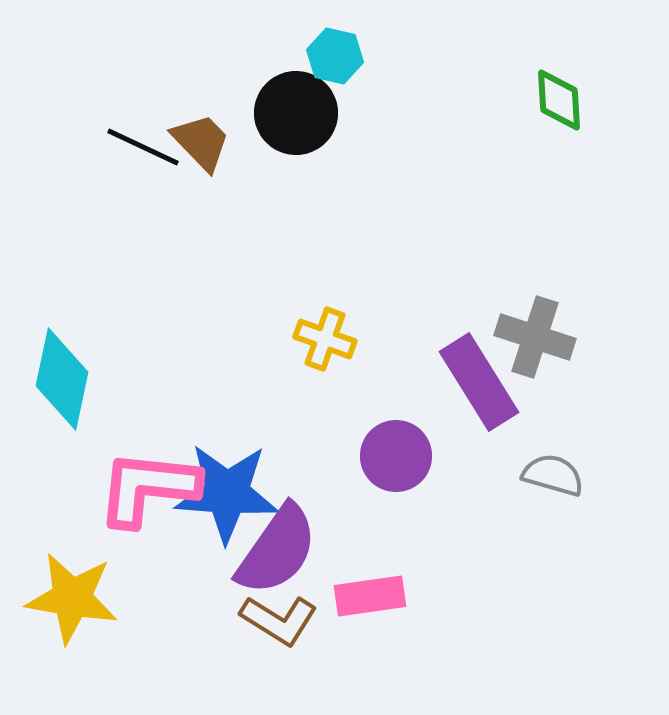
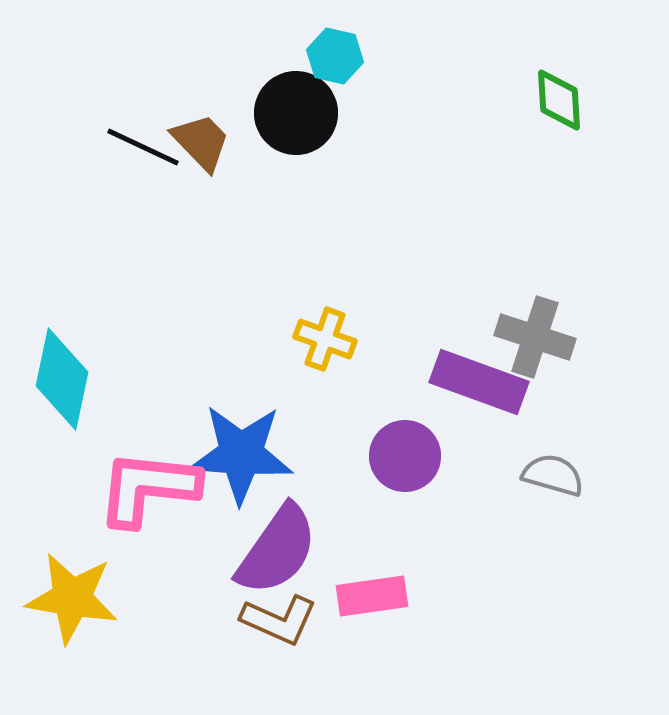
purple rectangle: rotated 38 degrees counterclockwise
purple circle: moved 9 px right
blue star: moved 14 px right, 39 px up
pink rectangle: moved 2 px right
brown L-shape: rotated 8 degrees counterclockwise
